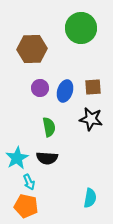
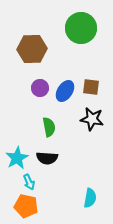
brown square: moved 2 px left; rotated 12 degrees clockwise
blue ellipse: rotated 15 degrees clockwise
black star: moved 1 px right
